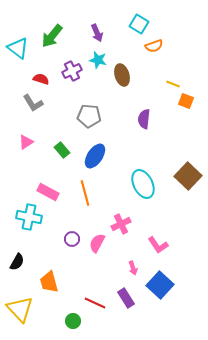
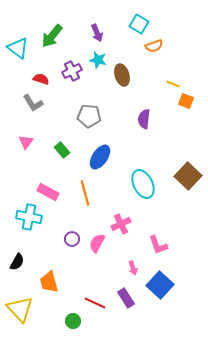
pink triangle: rotated 21 degrees counterclockwise
blue ellipse: moved 5 px right, 1 px down
pink L-shape: rotated 15 degrees clockwise
